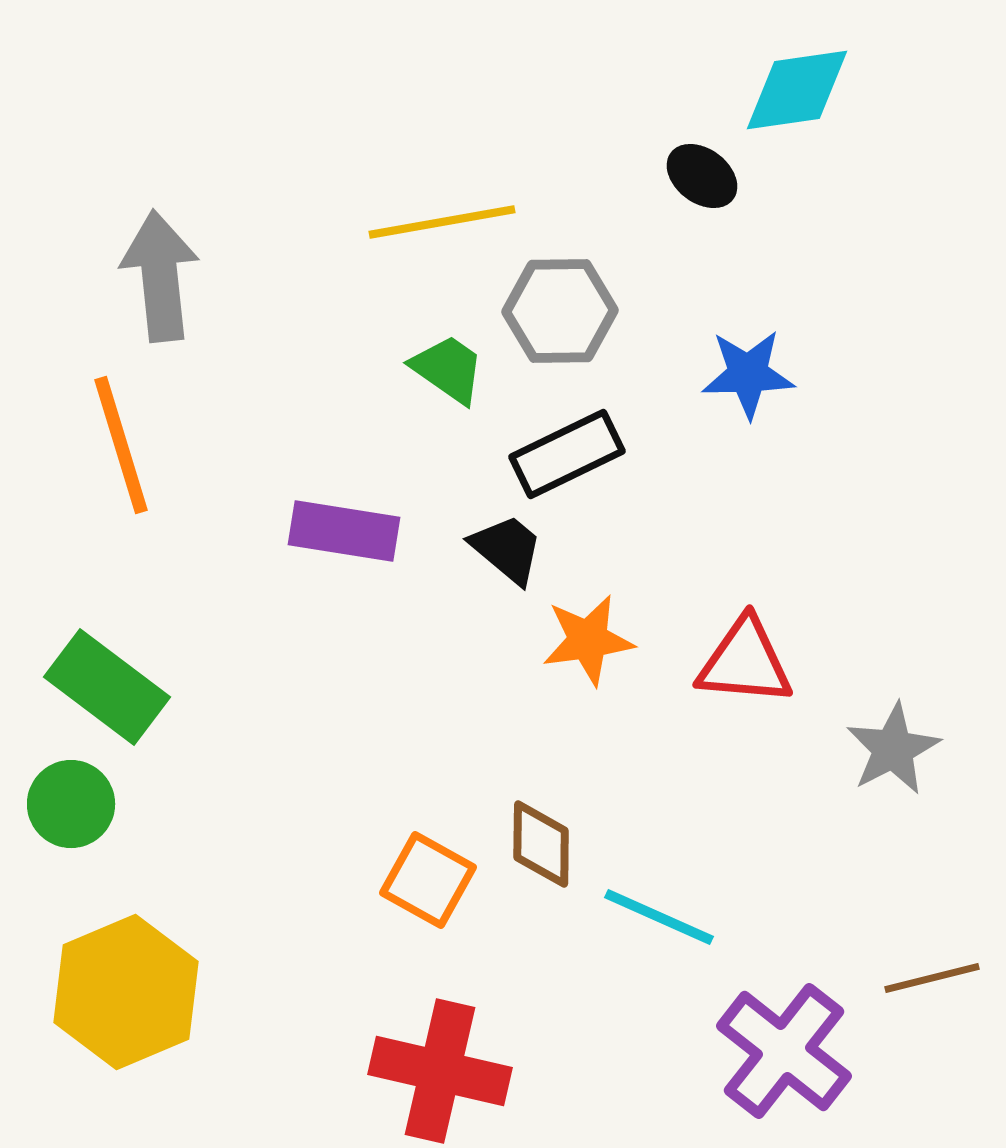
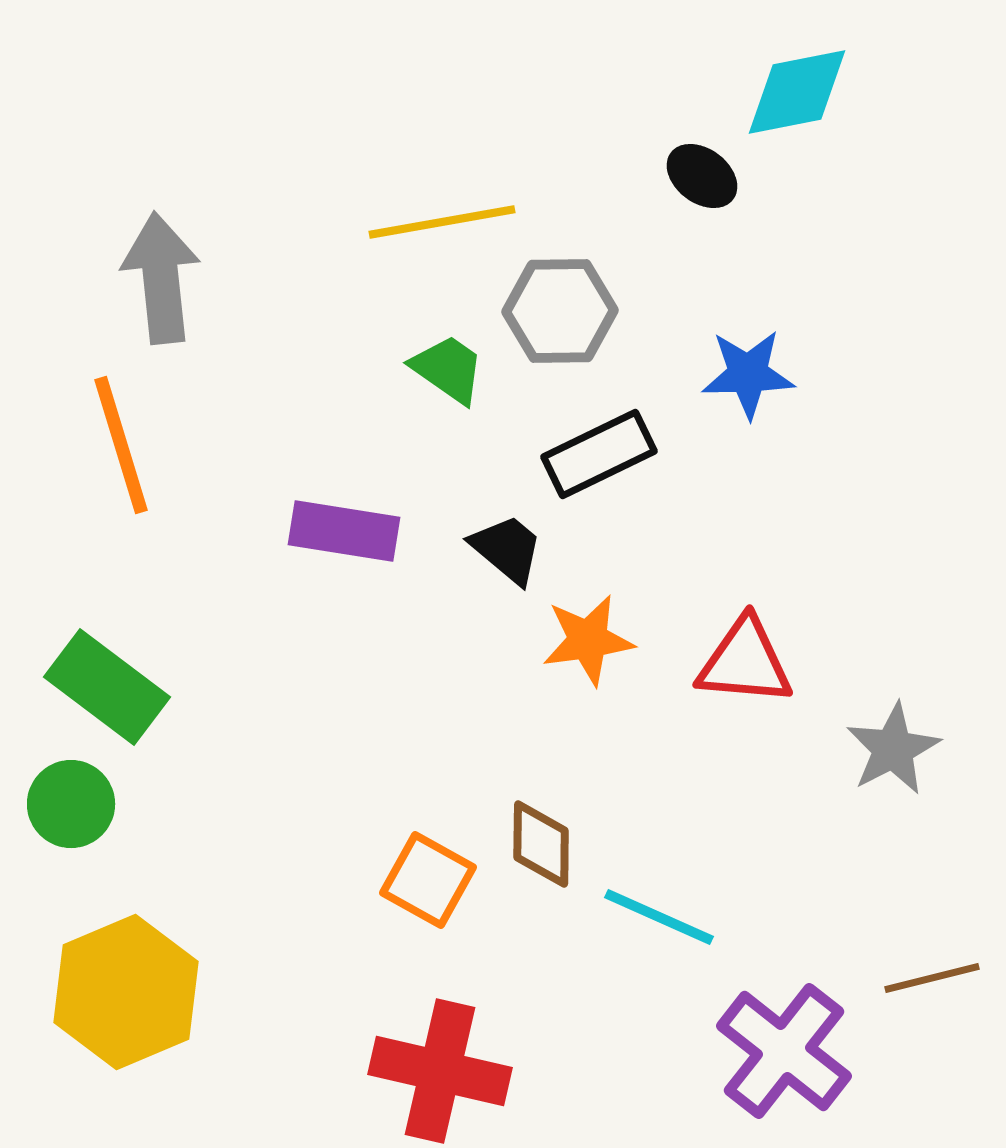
cyan diamond: moved 2 px down; rotated 3 degrees counterclockwise
gray arrow: moved 1 px right, 2 px down
black rectangle: moved 32 px right
